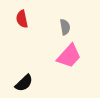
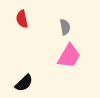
pink trapezoid: rotated 12 degrees counterclockwise
